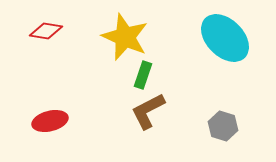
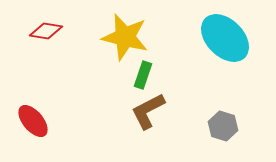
yellow star: rotated 9 degrees counterclockwise
red ellipse: moved 17 px left; rotated 64 degrees clockwise
